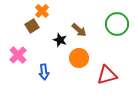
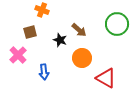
orange cross: moved 1 px up; rotated 24 degrees counterclockwise
brown square: moved 2 px left, 6 px down; rotated 16 degrees clockwise
orange circle: moved 3 px right
red triangle: moved 1 px left, 3 px down; rotated 45 degrees clockwise
